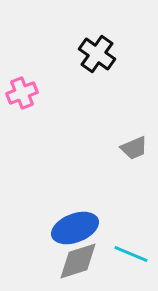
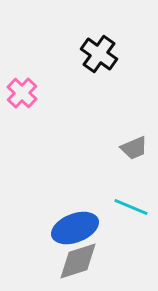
black cross: moved 2 px right
pink cross: rotated 24 degrees counterclockwise
cyan line: moved 47 px up
